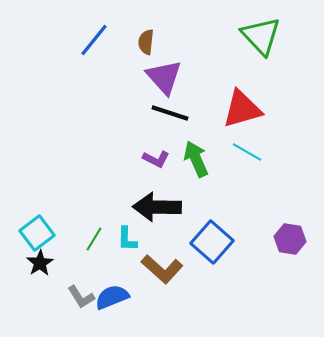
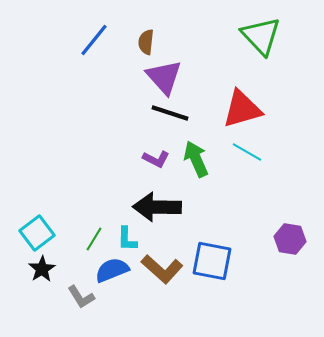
blue square: moved 19 px down; rotated 30 degrees counterclockwise
black star: moved 2 px right, 6 px down
blue semicircle: moved 27 px up
